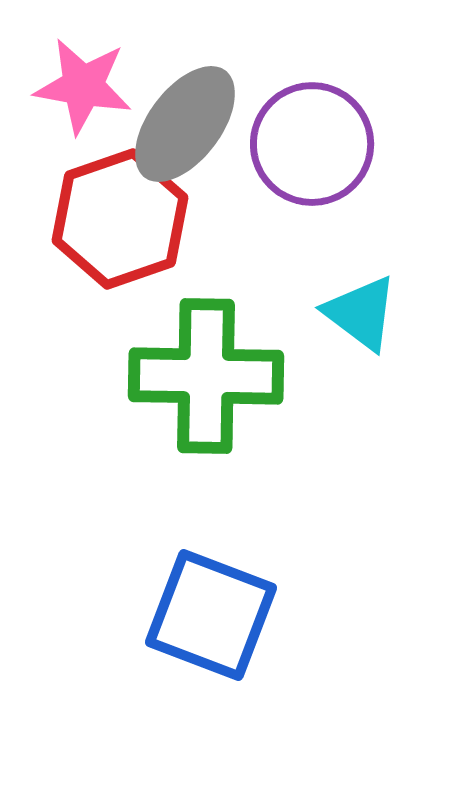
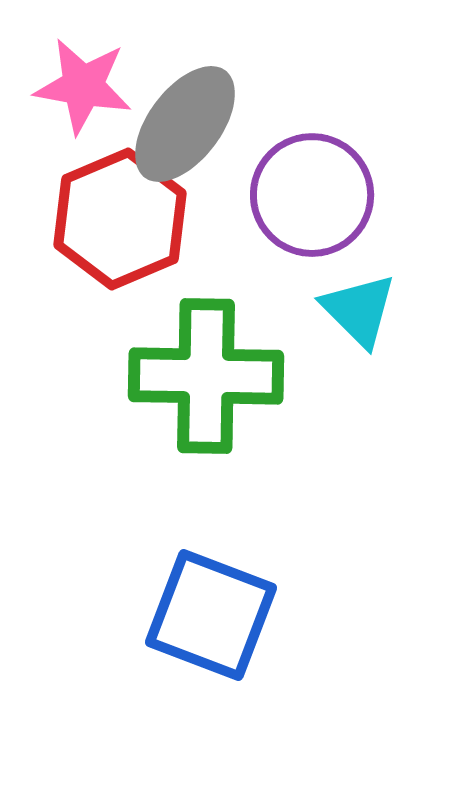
purple circle: moved 51 px down
red hexagon: rotated 4 degrees counterclockwise
cyan triangle: moved 2 px left, 3 px up; rotated 8 degrees clockwise
